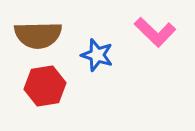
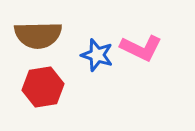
pink L-shape: moved 14 px left, 16 px down; rotated 18 degrees counterclockwise
red hexagon: moved 2 px left, 1 px down
